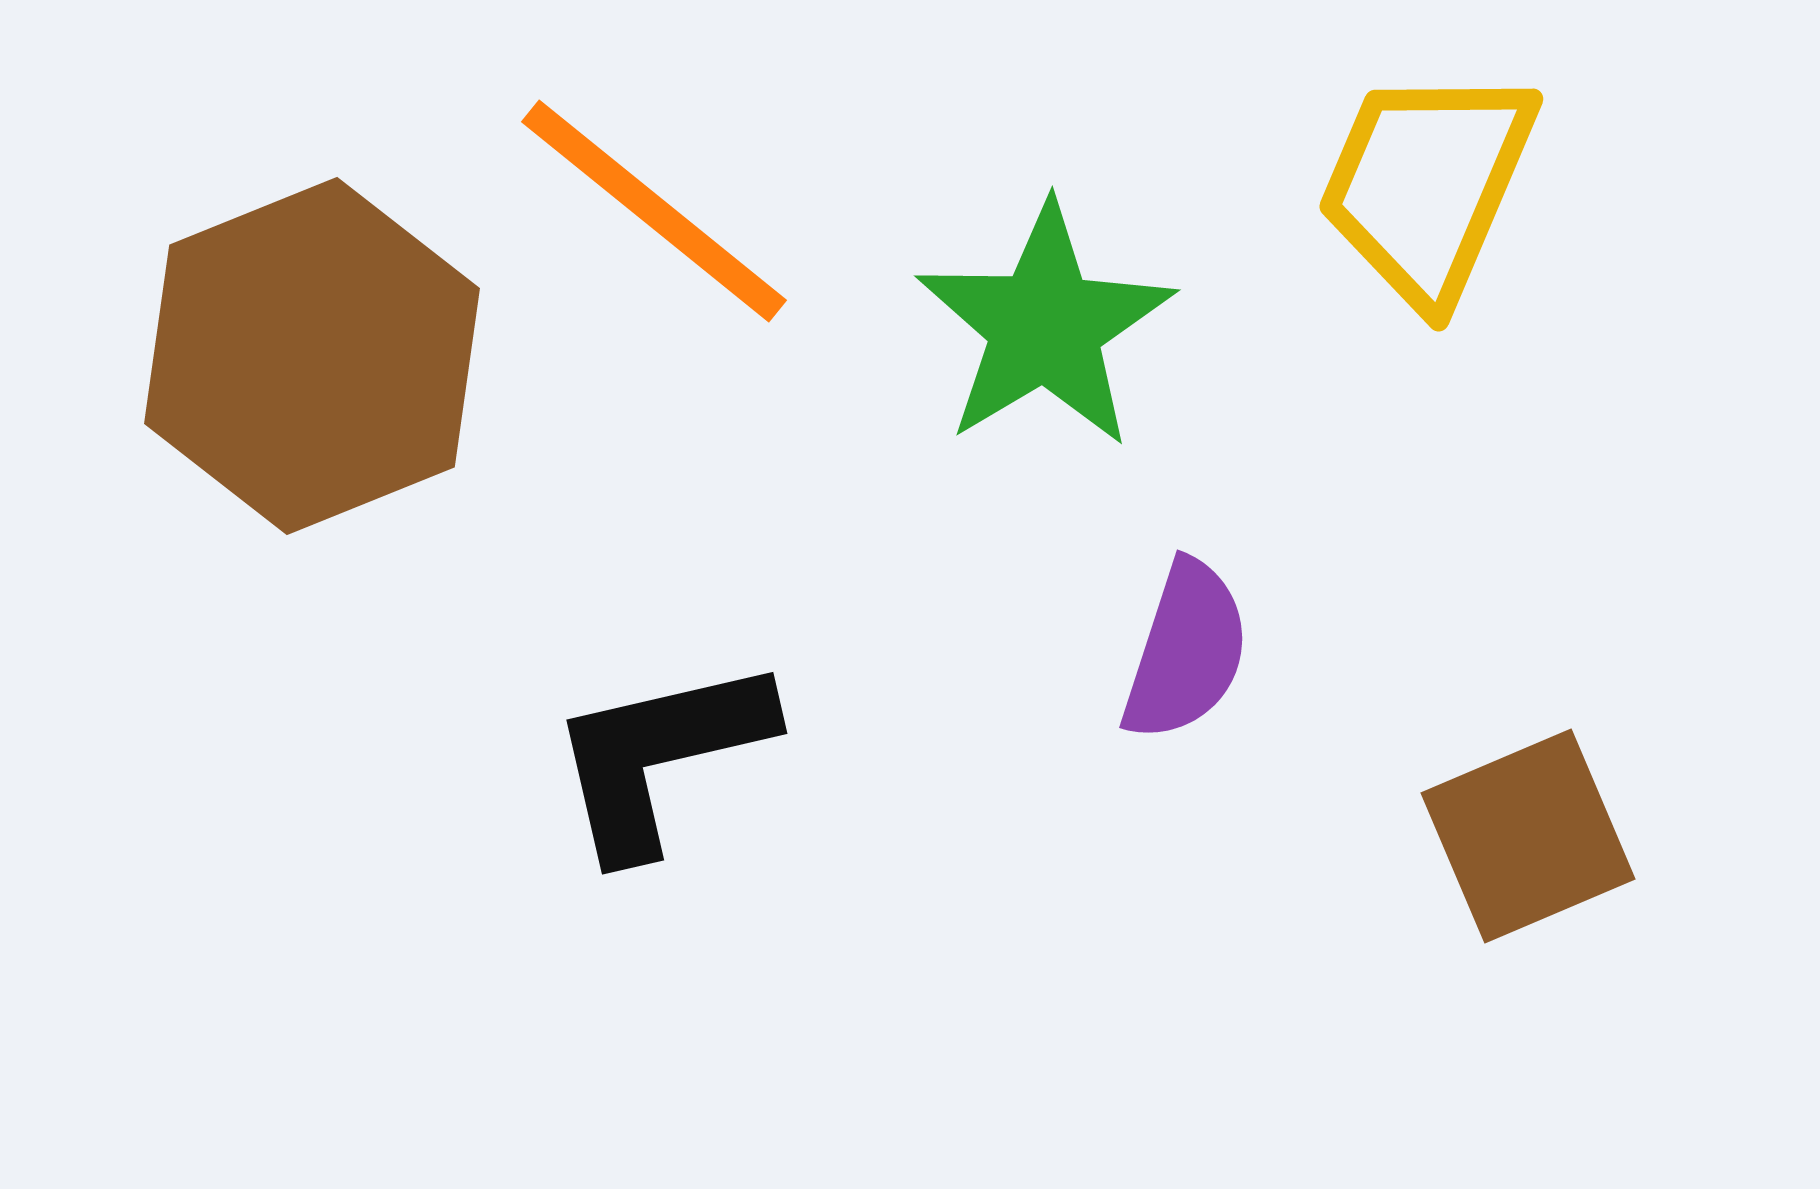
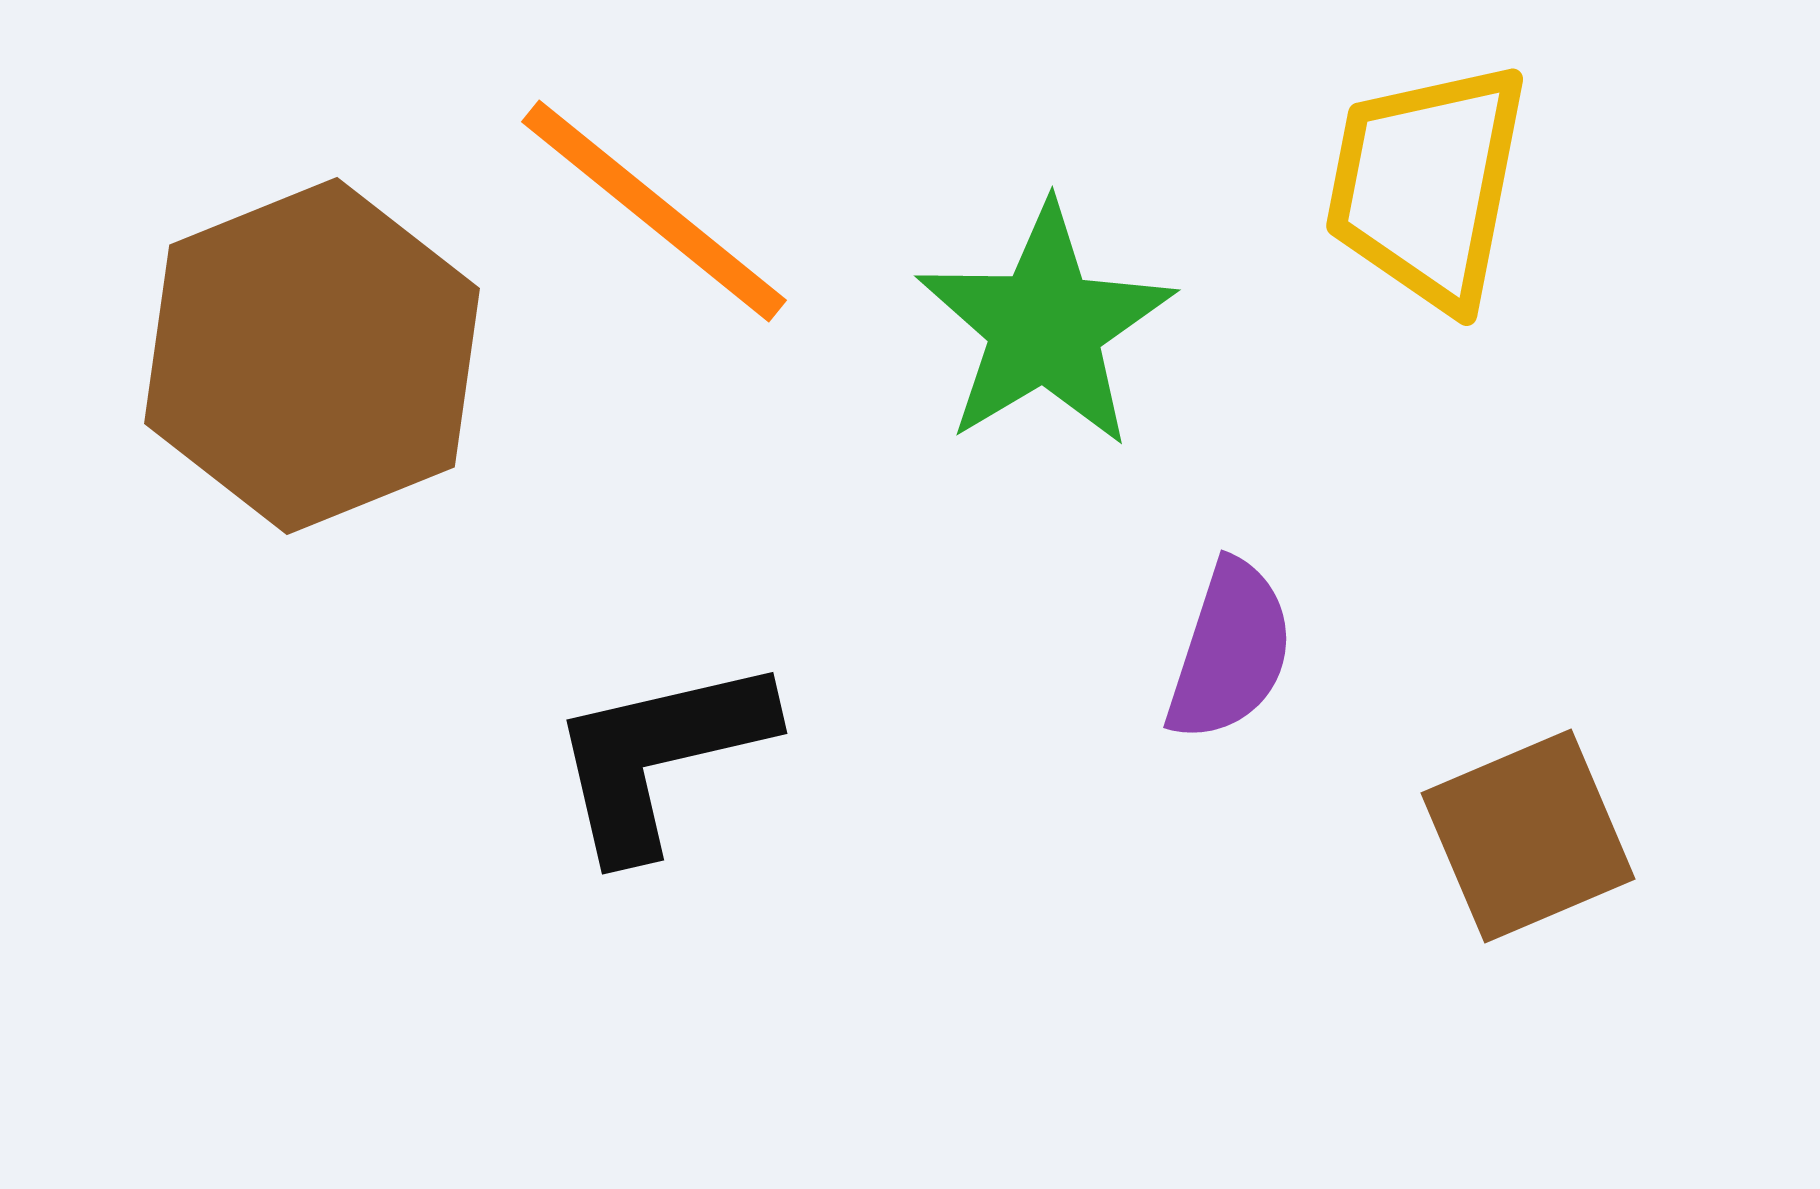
yellow trapezoid: rotated 12 degrees counterclockwise
purple semicircle: moved 44 px right
